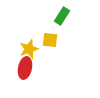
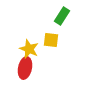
yellow square: moved 1 px right
yellow star: rotated 30 degrees counterclockwise
